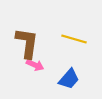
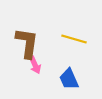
pink arrow: rotated 42 degrees clockwise
blue trapezoid: rotated 115 degrees clockwise
